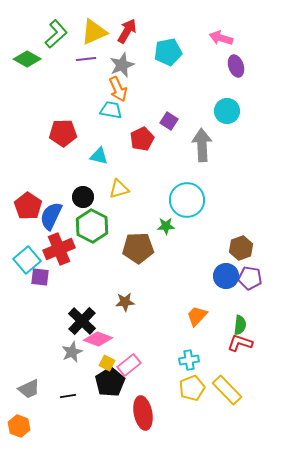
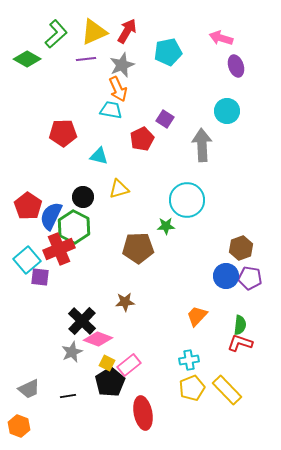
purple square at (169, 121): moved 4 px left, 2 px up
green hexagon at (92, 226): moved 18 px left, 1 px down
